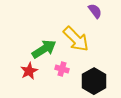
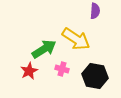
purple semicircle: rotated 42 degrees clockwise
yellow arrow: rotated 12 degrees counterclockwise
black hexagon: moved 1 px right, 5 px up; rotated 20 degrees counterclockwise
